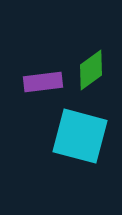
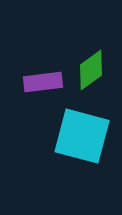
cyan square: moved 2 px right
